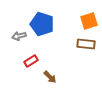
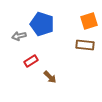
brown rectangle: moved 1 px left, 1 px down
